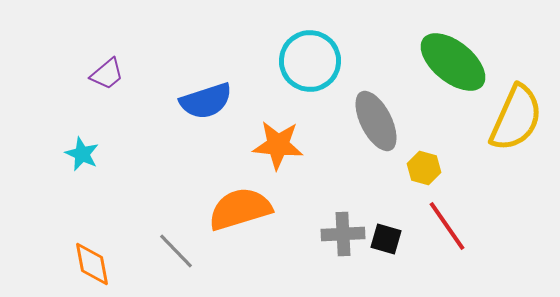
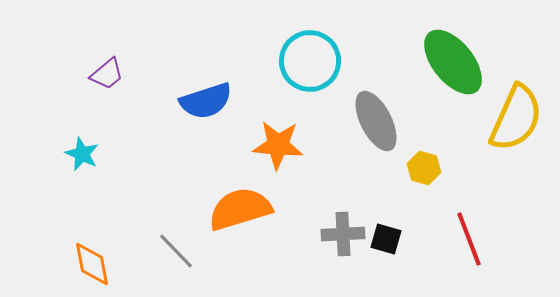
green ellipse: rotated 12 degrees clockwise
red line: moved 22 px right, 13 px down; rotated 14 degrees clockwise
